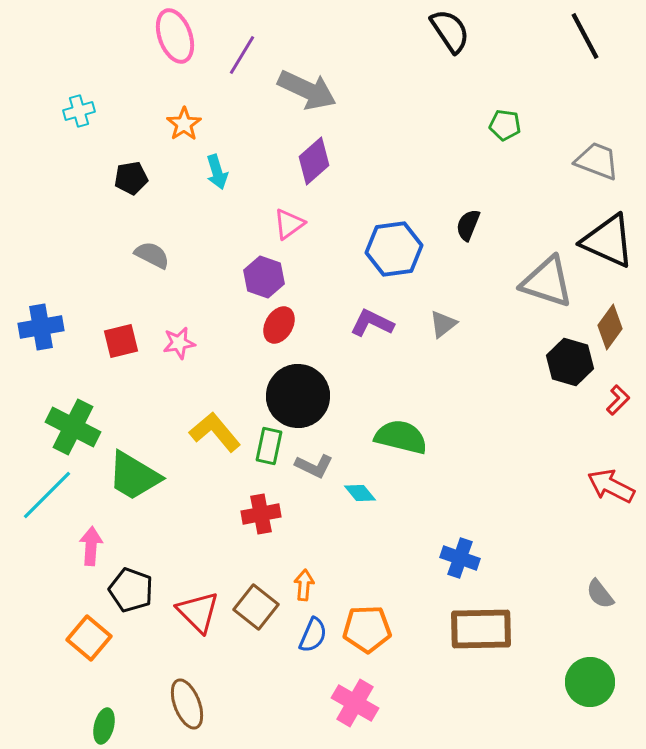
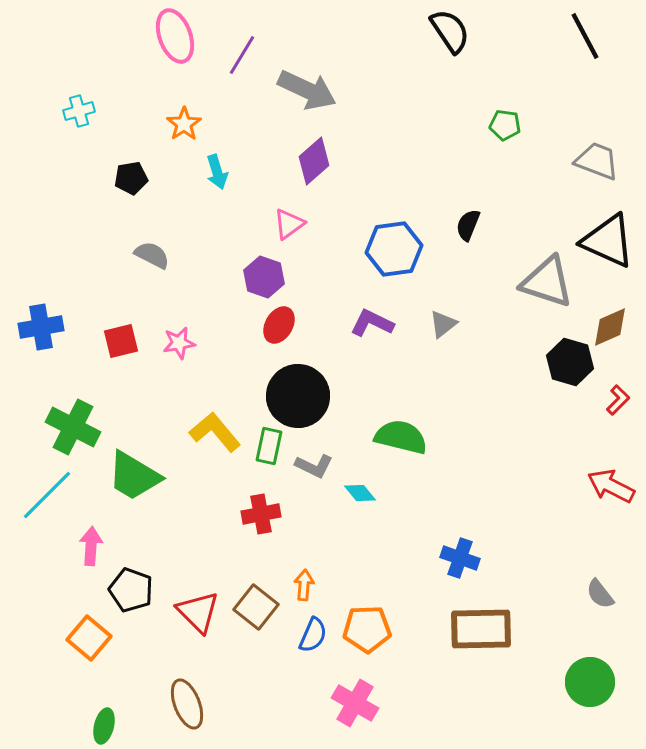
brown diamond at (610, 327): rotated 30 degrees clockwise
